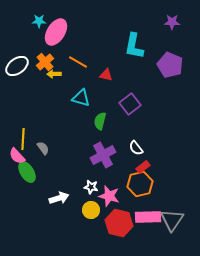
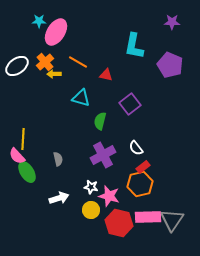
gray semicircle: moved 15 px right, 11 px down; rotated 24 degrees clockwise
